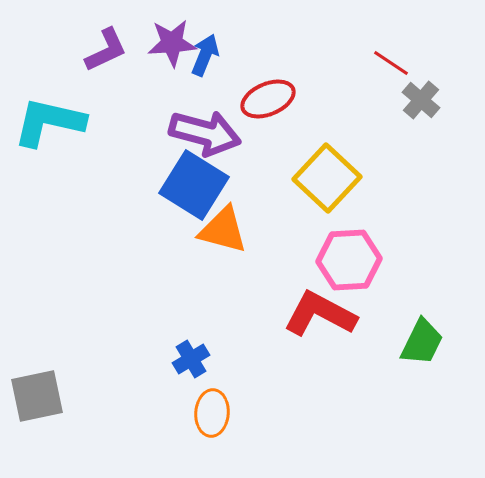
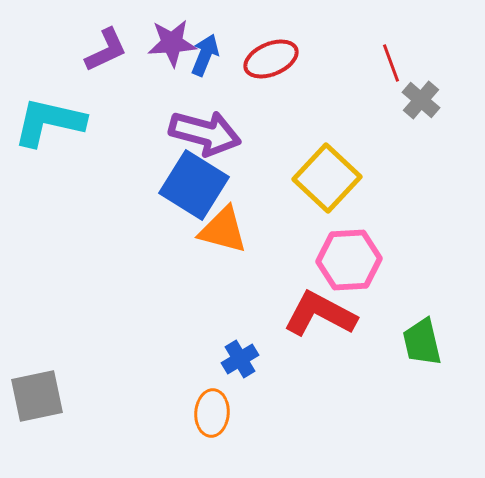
red line: rotated 36 degrees clockwise
red ellipse: moved 3 px right, 40 px up
green trapezoid: rotated 141 degrees clockwise
blue cross: moved 49 px right
